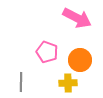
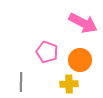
pink arrow: moved 6 px right, 5 px down
yellow cross: moved 1 px right, 1 px down
